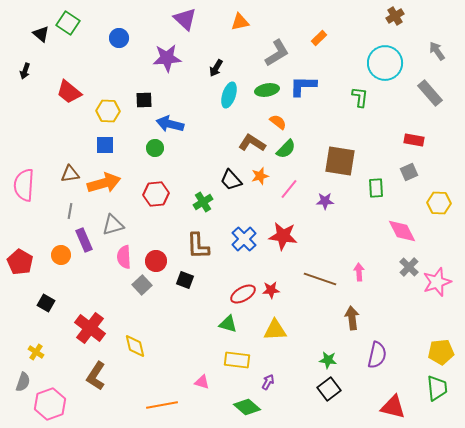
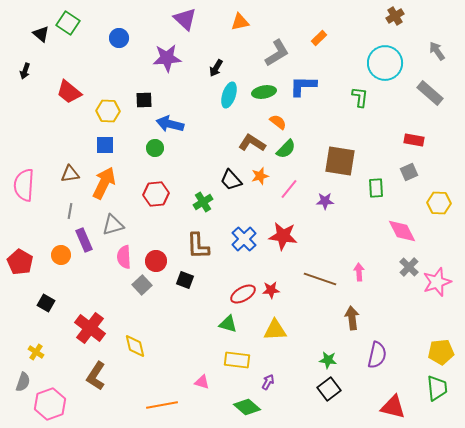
green ellipse at (267, 90): moved 3 px left, 2 px down
gray rectangle at (430, 93): rotated 8 degrees counterclockwise
orange arrow at (104, 183): rotated 48 degrees counterclockwise
